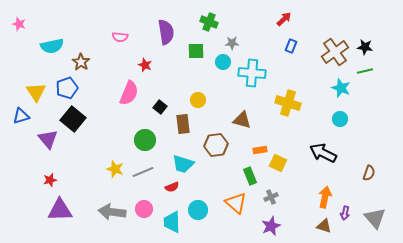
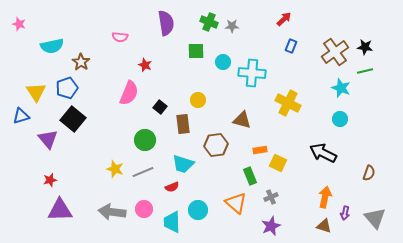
purple semicircle at (166, 32): moved 9 px up
gray star at (232, 43): moved 17 px up
yellow cross at (288, 103): rotated 10 degrees clockwise
